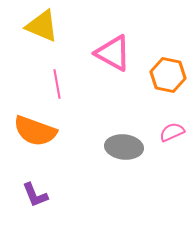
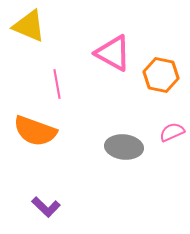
yellow triangle: moved 13 px left
orange hexagon: moved 7 px left
purple L-shape: moved 11 px right, 12 px down; rotated 24 degrees counterclockwise
